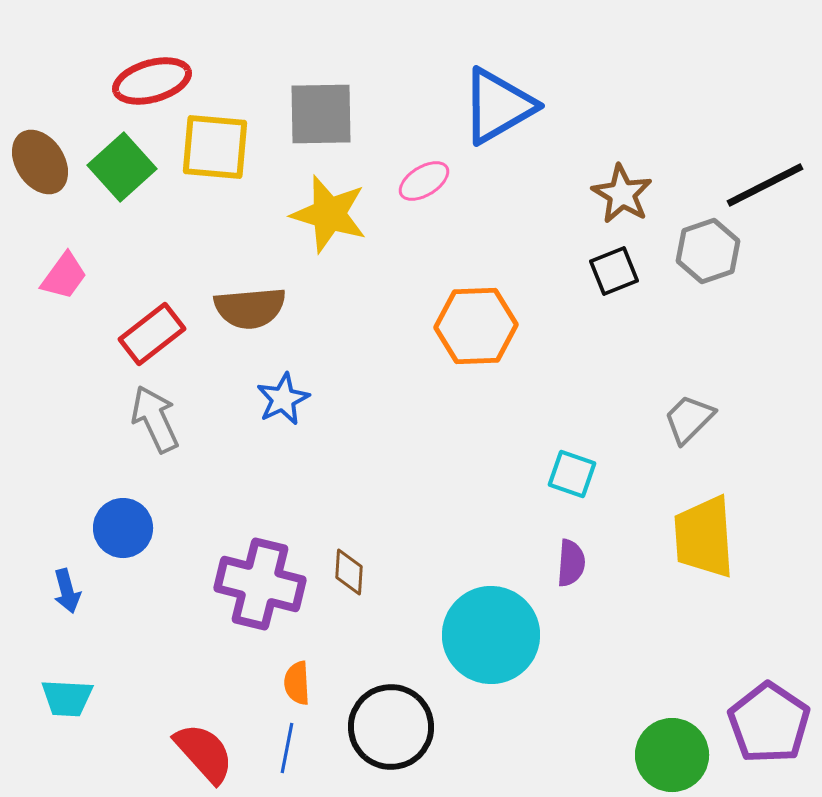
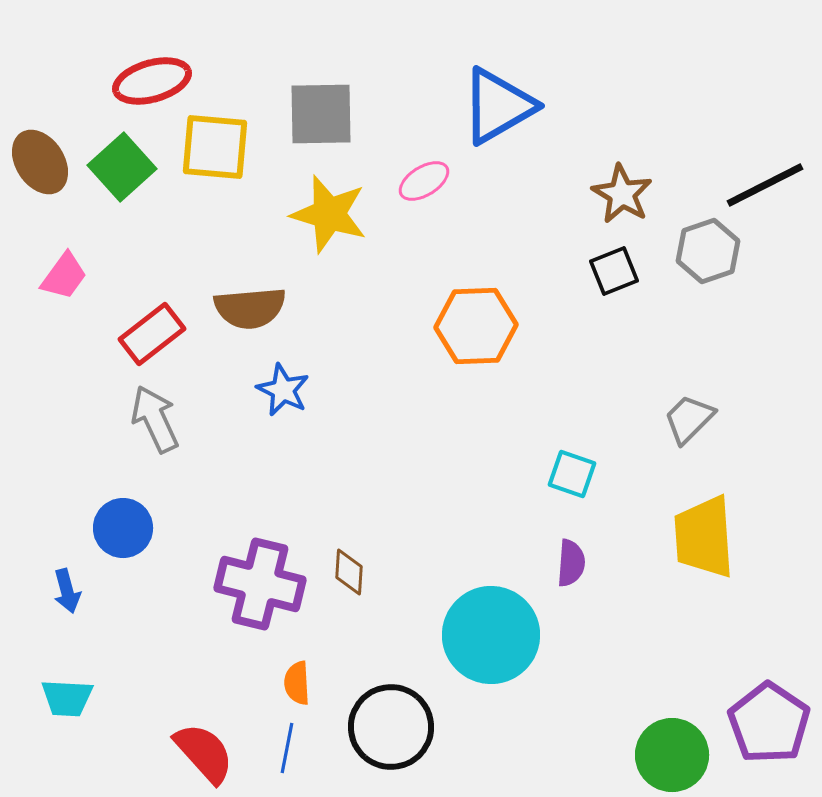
blue star: moved 9 px up; rotated 20 degrees counterclockwise
